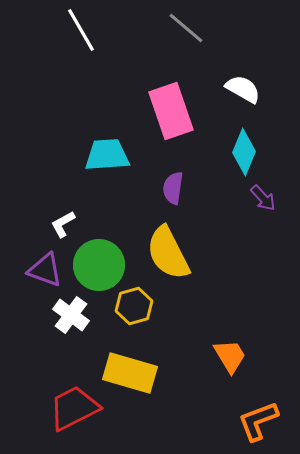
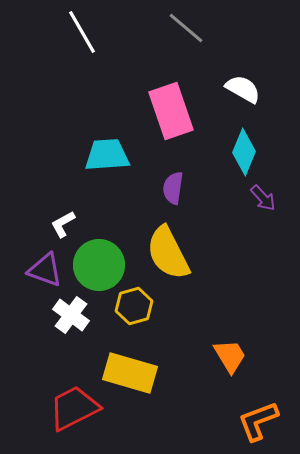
white line: moved 1 px right, 2 px down
